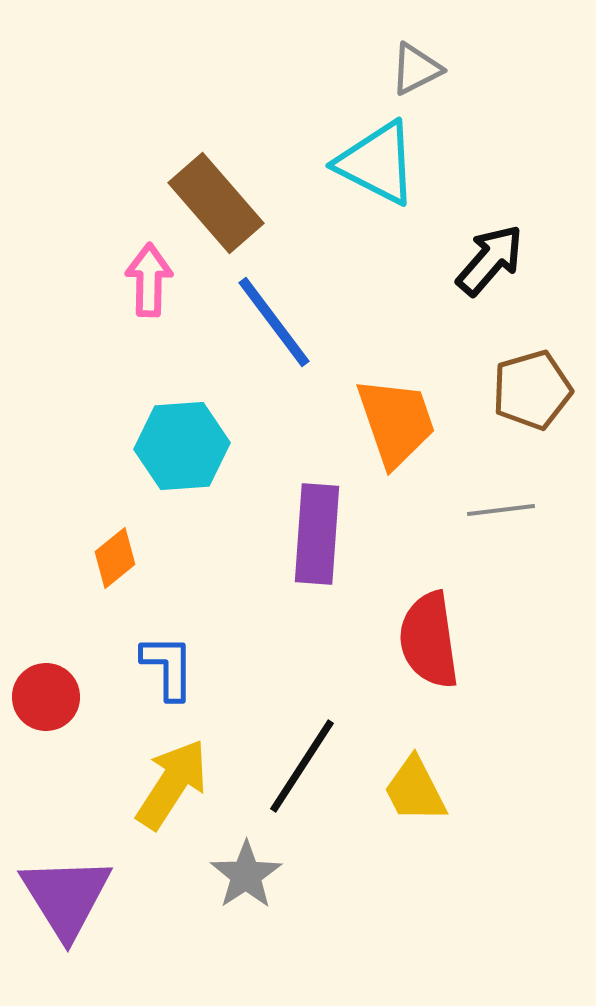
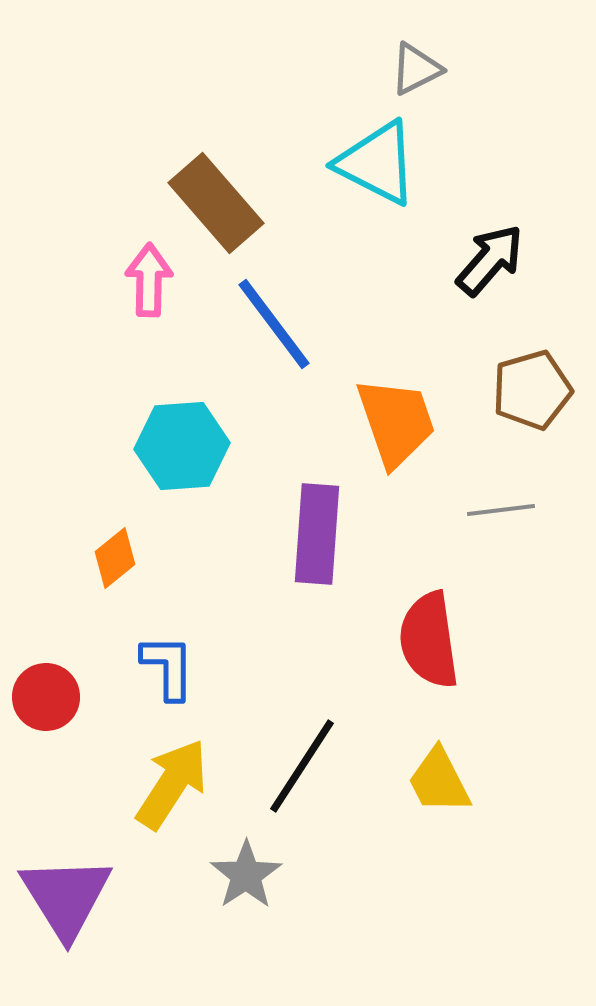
blue line: moved 2 px down
yellow trapezoid: moved 24 px right, 9 px up
